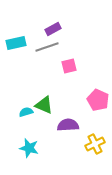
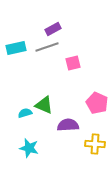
cyan rectangle: moved 5 px down
pink square: moved 4 px right, 3 px up
pink pentagon: moved 1 px left, 3 px down
cyan semicircle: moved 1 px left, 1 px down
yellow cross: rotated 30 degrees clockwise
